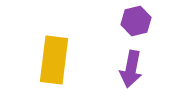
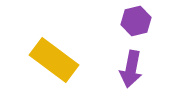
yellow rectangle: rotated 60 degrees counterclockwise
